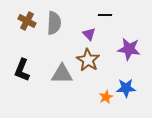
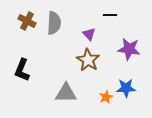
black line: moved 5 px right
gray triangle: moved 4 px right, 19 px down
